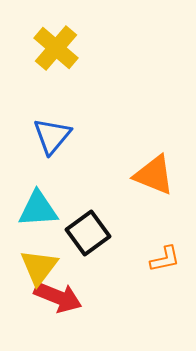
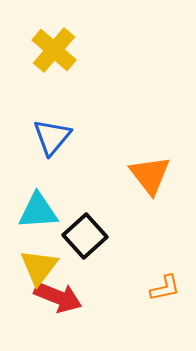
yellow cross: moved 2 px left, 2 px down
blue triangle: moved 1 px down
orange triangle: moved 4 px left; rotated 30 degrees clockwise
cyan triangle: moved 2 px down
black square: moved 3 px left, 3 px down; rotated 6 degrees counterclockwise
orange L-shape: moved 29 px down
